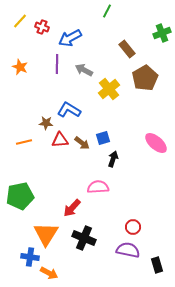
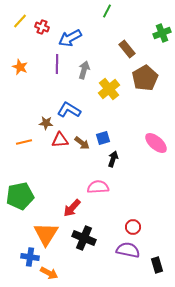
gray arrow: rotated 78 degrees clockwise
